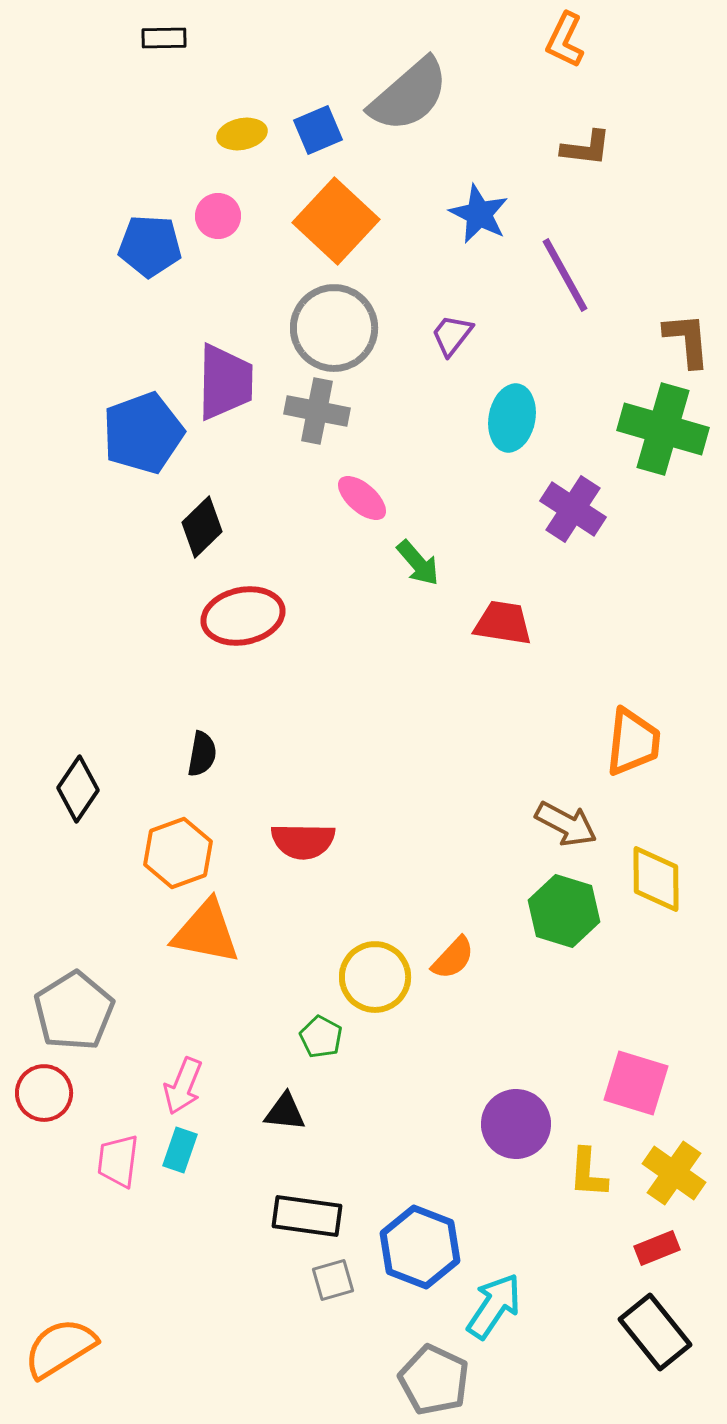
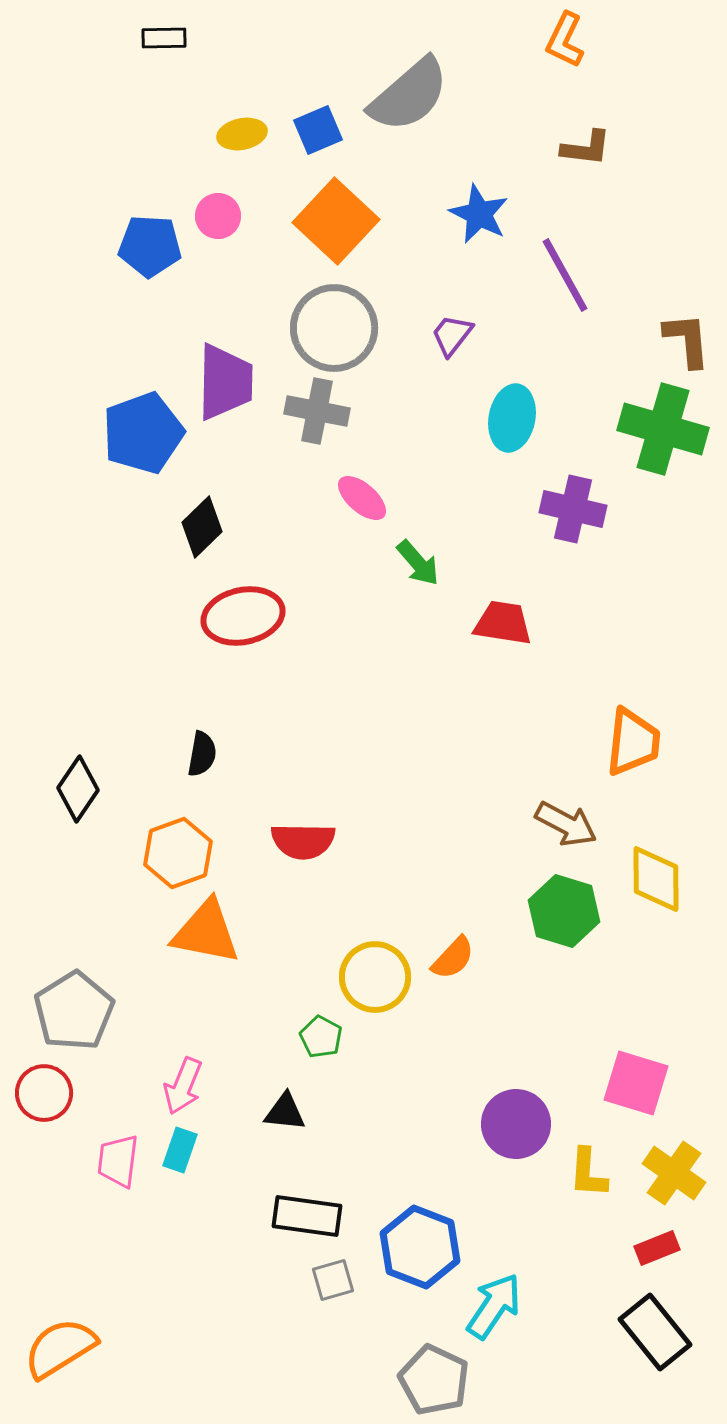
purple cross at (573, 509): rotated 20 degrees counterclockwise
